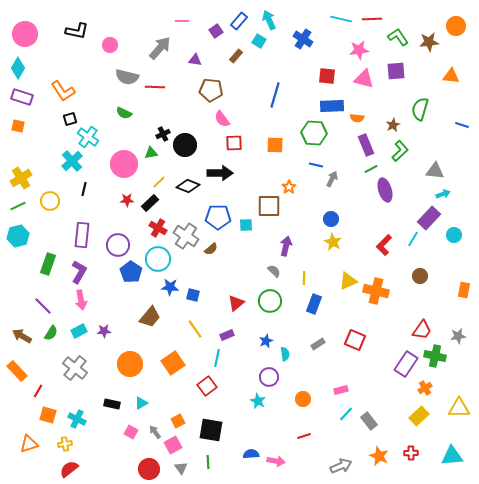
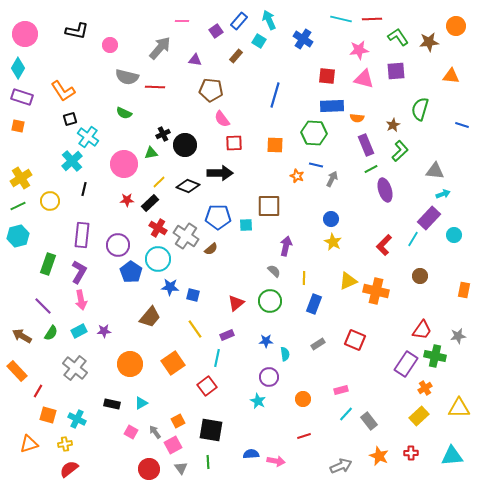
orange star at (289, 187): moved 8 px right, 11 px up; rotated 16 degrees counterclockwise
blue star at (266, 341): rotated 24 degrees clockwise
